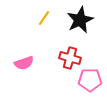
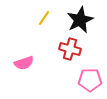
red cross: moved 9 px up
